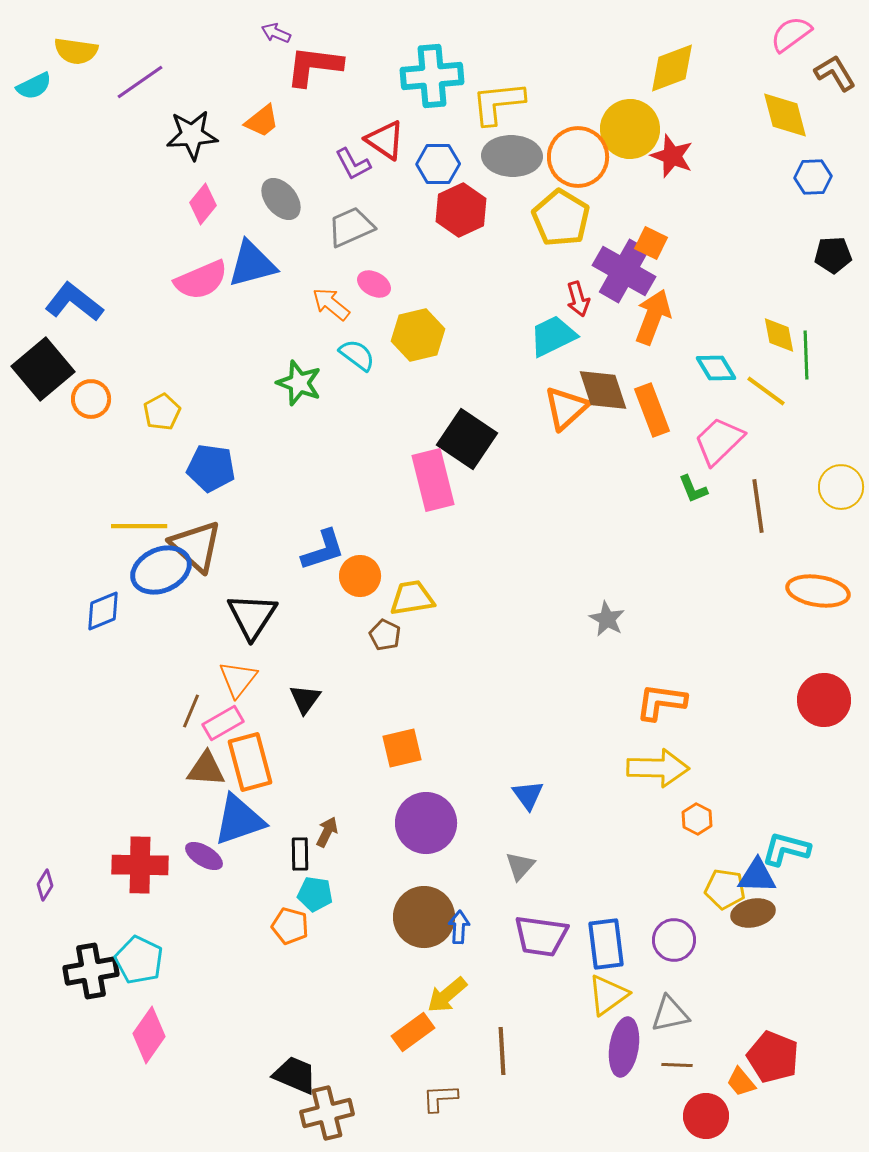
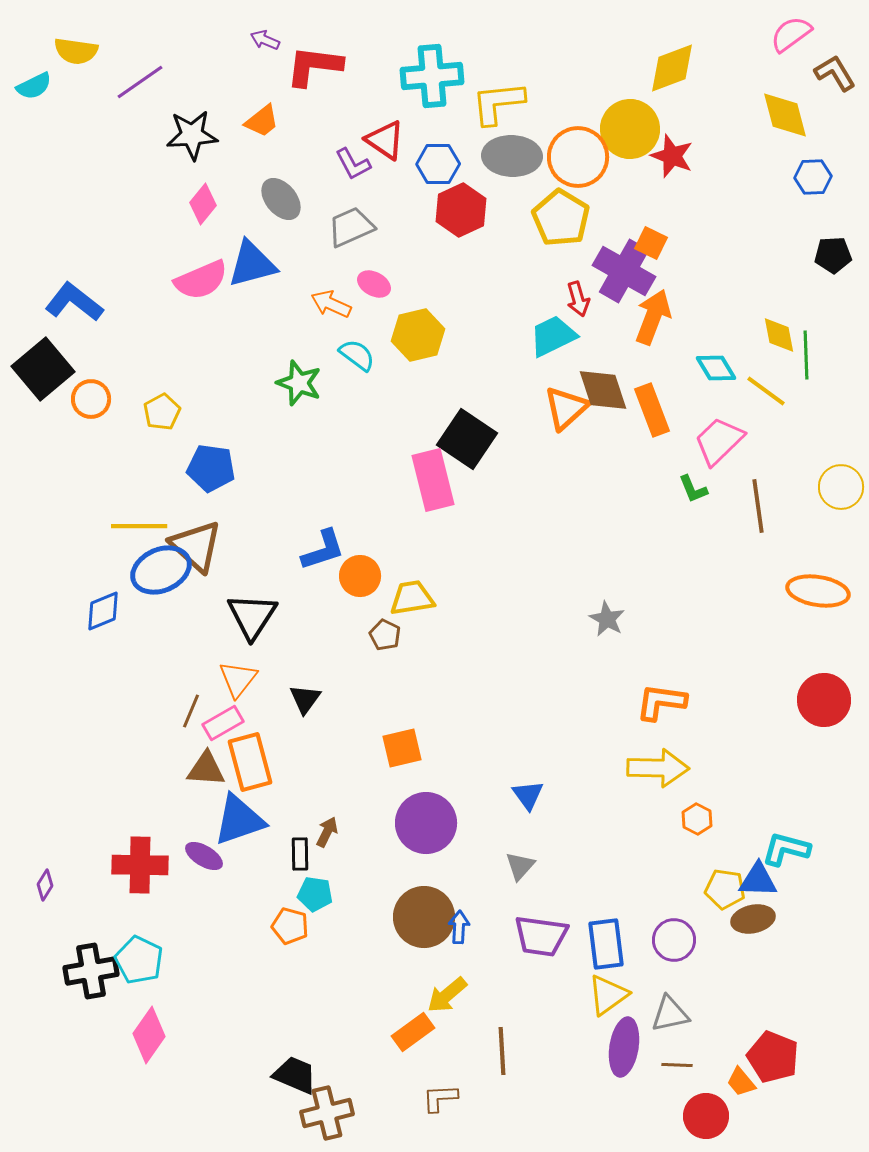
purple arrow at (276, 33): moved 11 px left, 7 px down
orange arrow at (331, 304): rotated 15 degrees counterclockwise
blue triangle at (757, 876): moved 1 px right, 4 px down
brown ellipse at (753, 913): moved 6 px down
